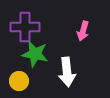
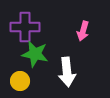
yellow circle: moved 1 px right
